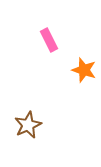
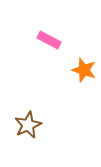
pink rectangle: rotated 35 degrees counterclockwise
